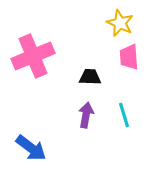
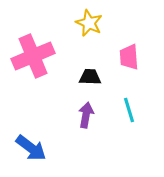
yellow star: moved 31 px left
cyan line: moved 5 px right, 5 px up
